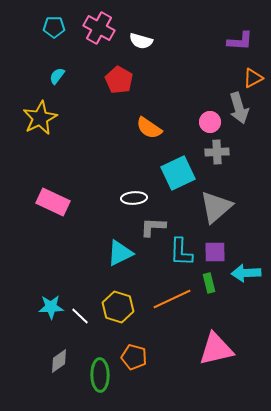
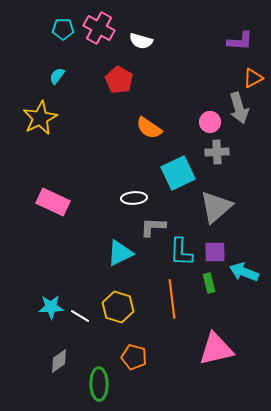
cyan pentagon: moved 9 px right, 2 px down
cyan arrow: moved 2 px left, 1 px up; rotated 24 degrees clockwise
orange line: rotated 72 degrees counterclockwise
white line: rotated 12 degrees counterclockwise
green ellipse: moved 1 px left, 9 px down
